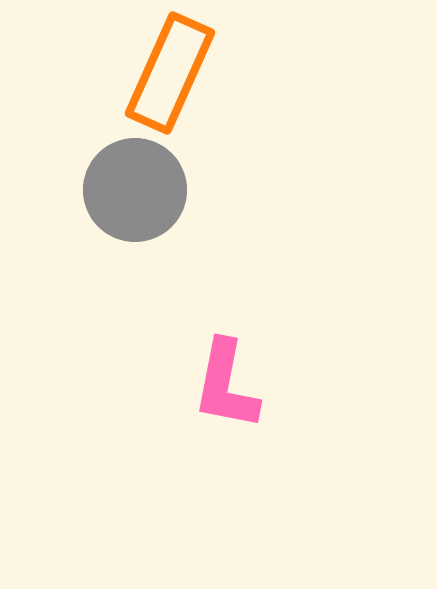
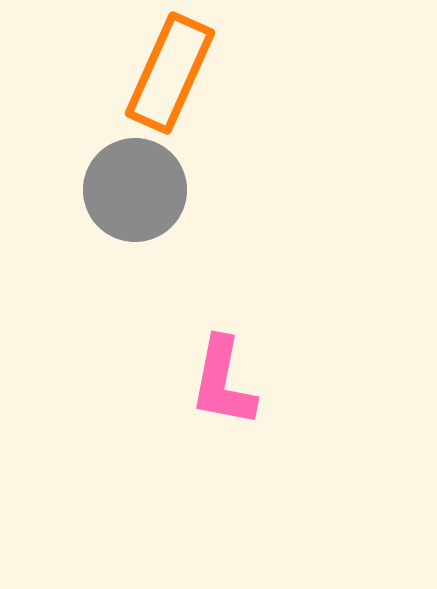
pink L-shape: moved 3 px left, 3 px up
